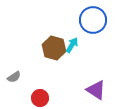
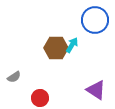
blue circle: moved 2 px right
brown hexagon: moved 2 px right; rotated 15 degrees counterclockwise
